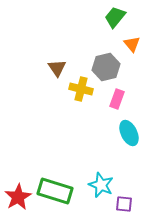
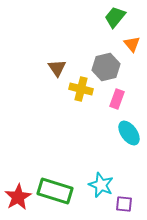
cyan ellipse: rotated 10 degrees counterclockwise
